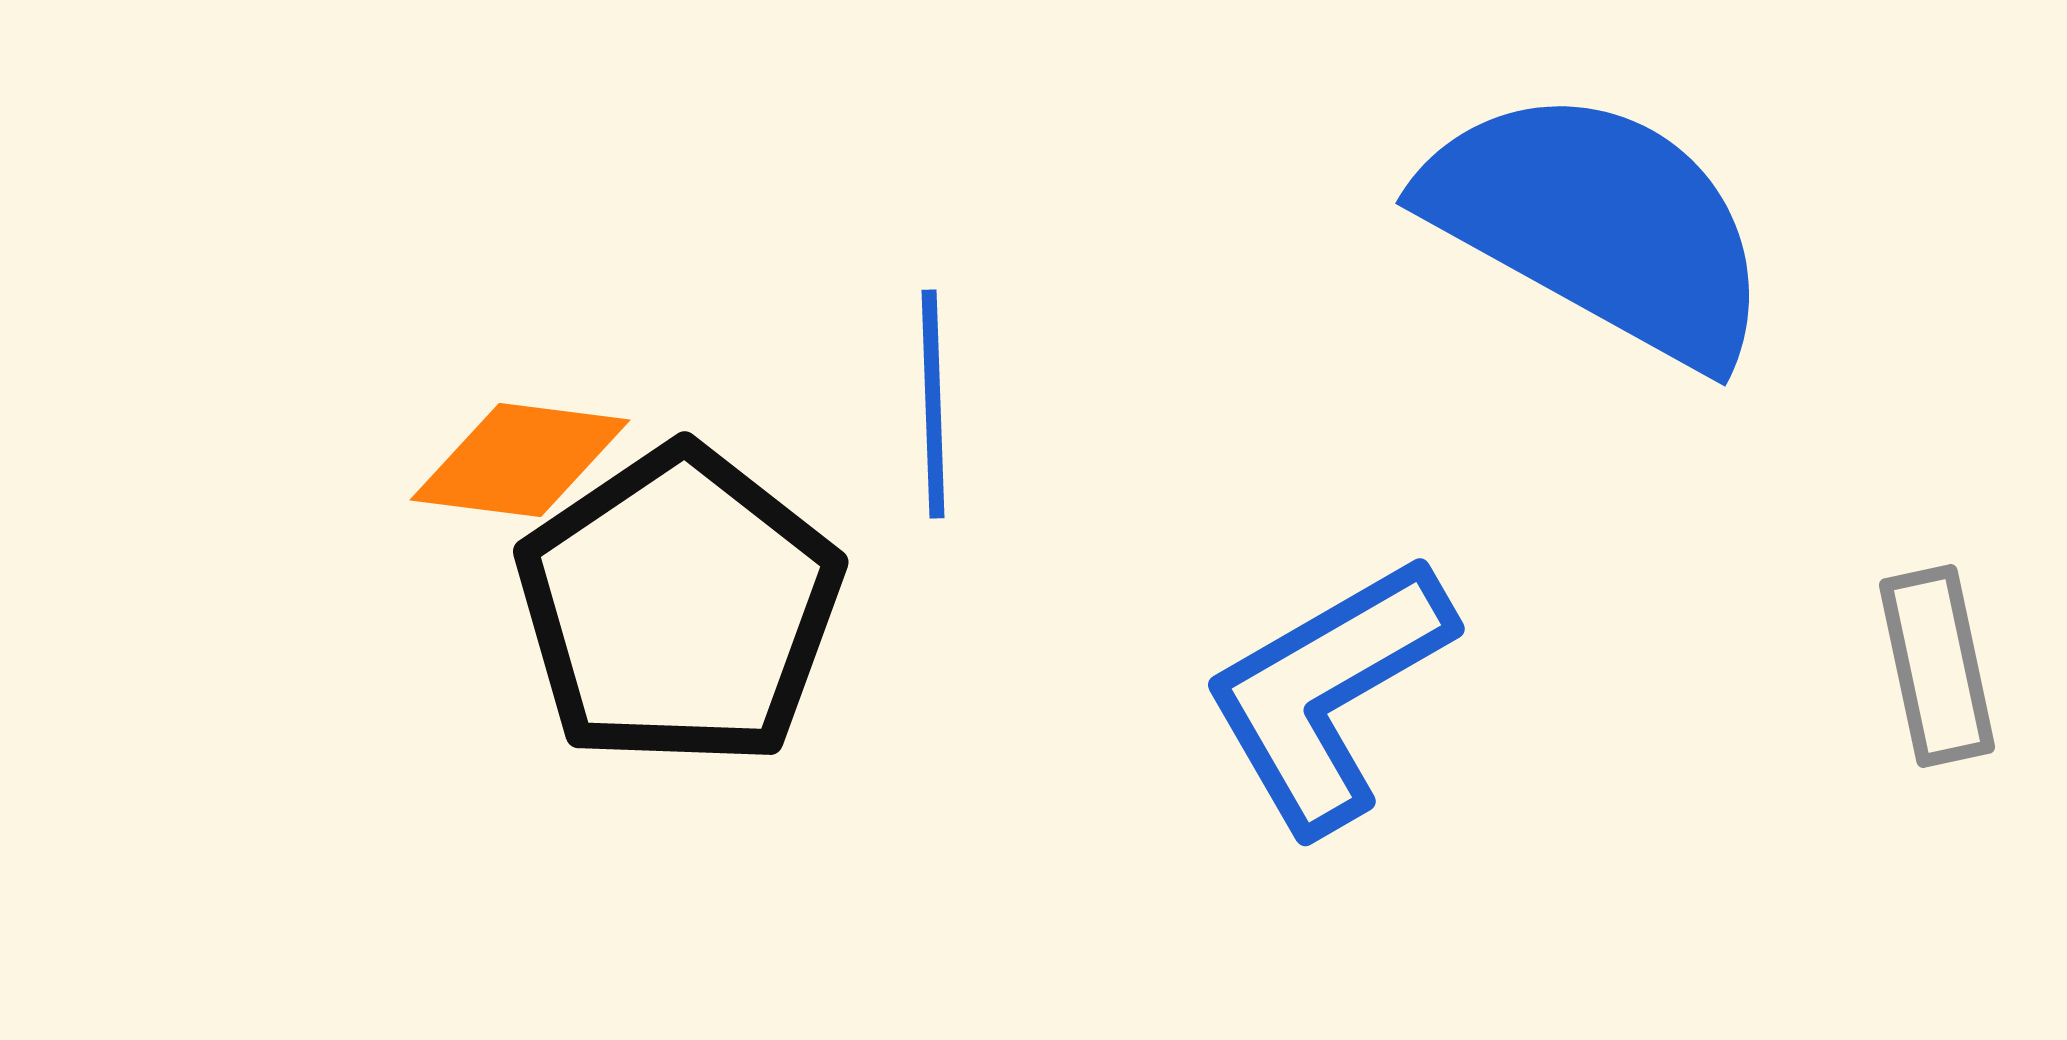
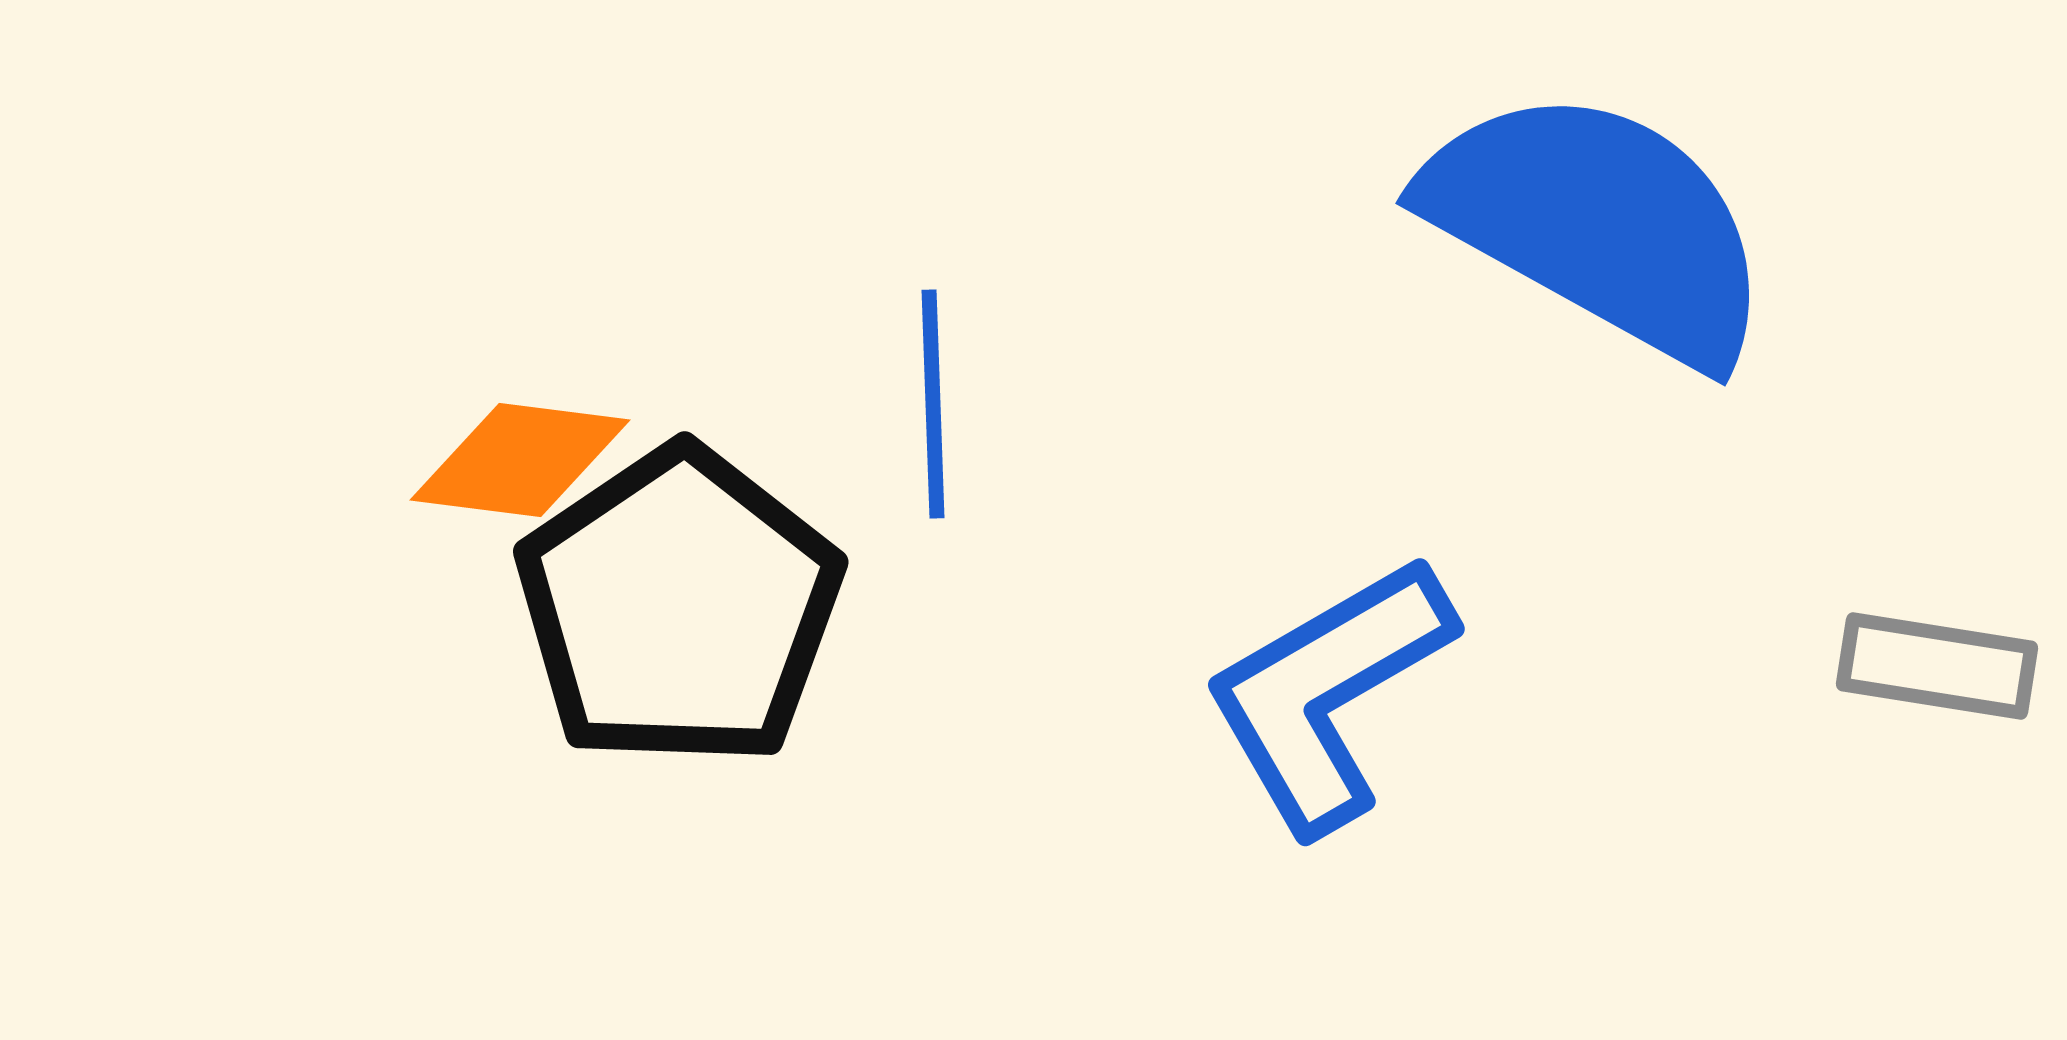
gray rectangle: rotated 69 degrees counterclockwise
